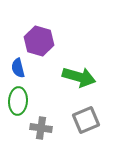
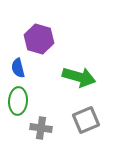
purple hexagon: moved 2 px up
